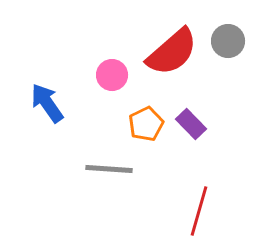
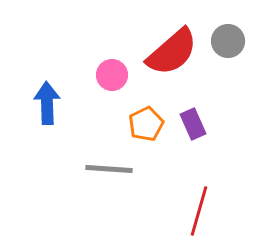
blue arrow: rotated 33 degrees clockwise
purple rectangle: moved 2 px right; rotated 20 degrees clockwise
